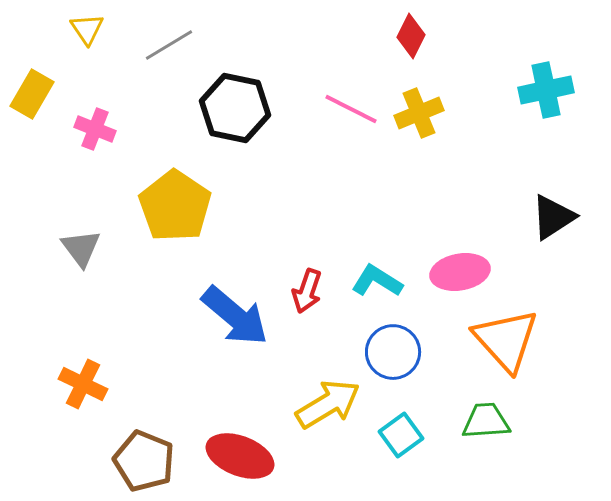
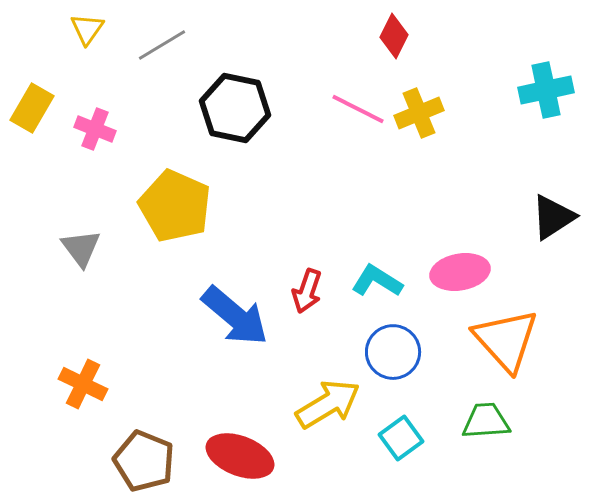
yellow triangle: rotated 9 degrees clockwise
red diamond: moved 17 px left
gray line: moved 7 px left
yellow rectangle: moved 14 px down
pink line: moved 7 px right
yellow pentagon: rotated 10 degrees counterclockwise
cyan square: moved 3 px down
